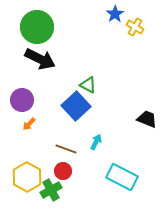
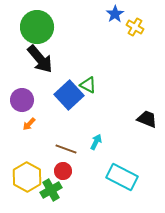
black arrow: rotated 24 degrees clockwise
blue square: moved 7 px left, 11 px up
